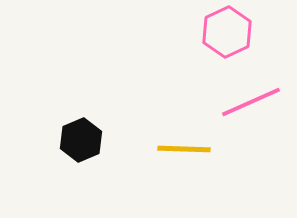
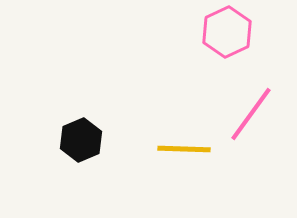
pink line: moved 12 px down; rotated 30 degrees counterclockwise
